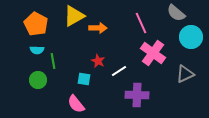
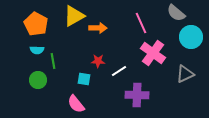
red star: rotated 24 degrees counterclockwise
